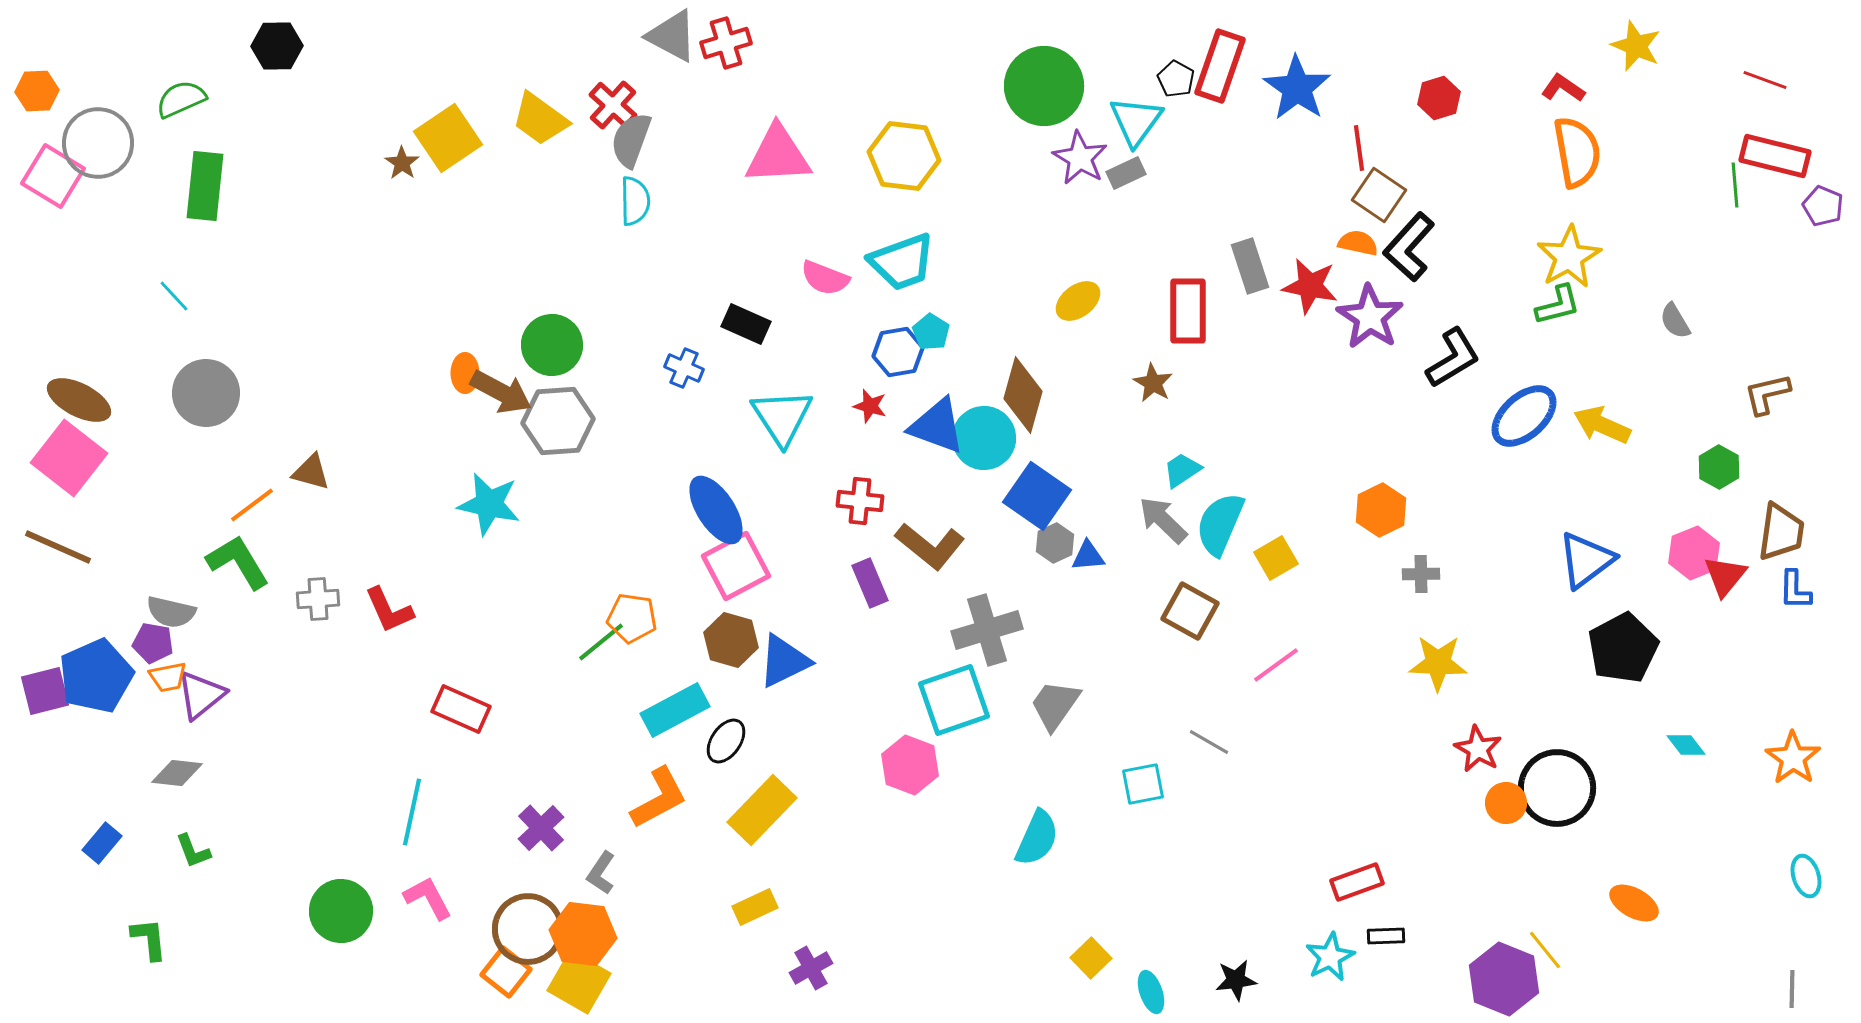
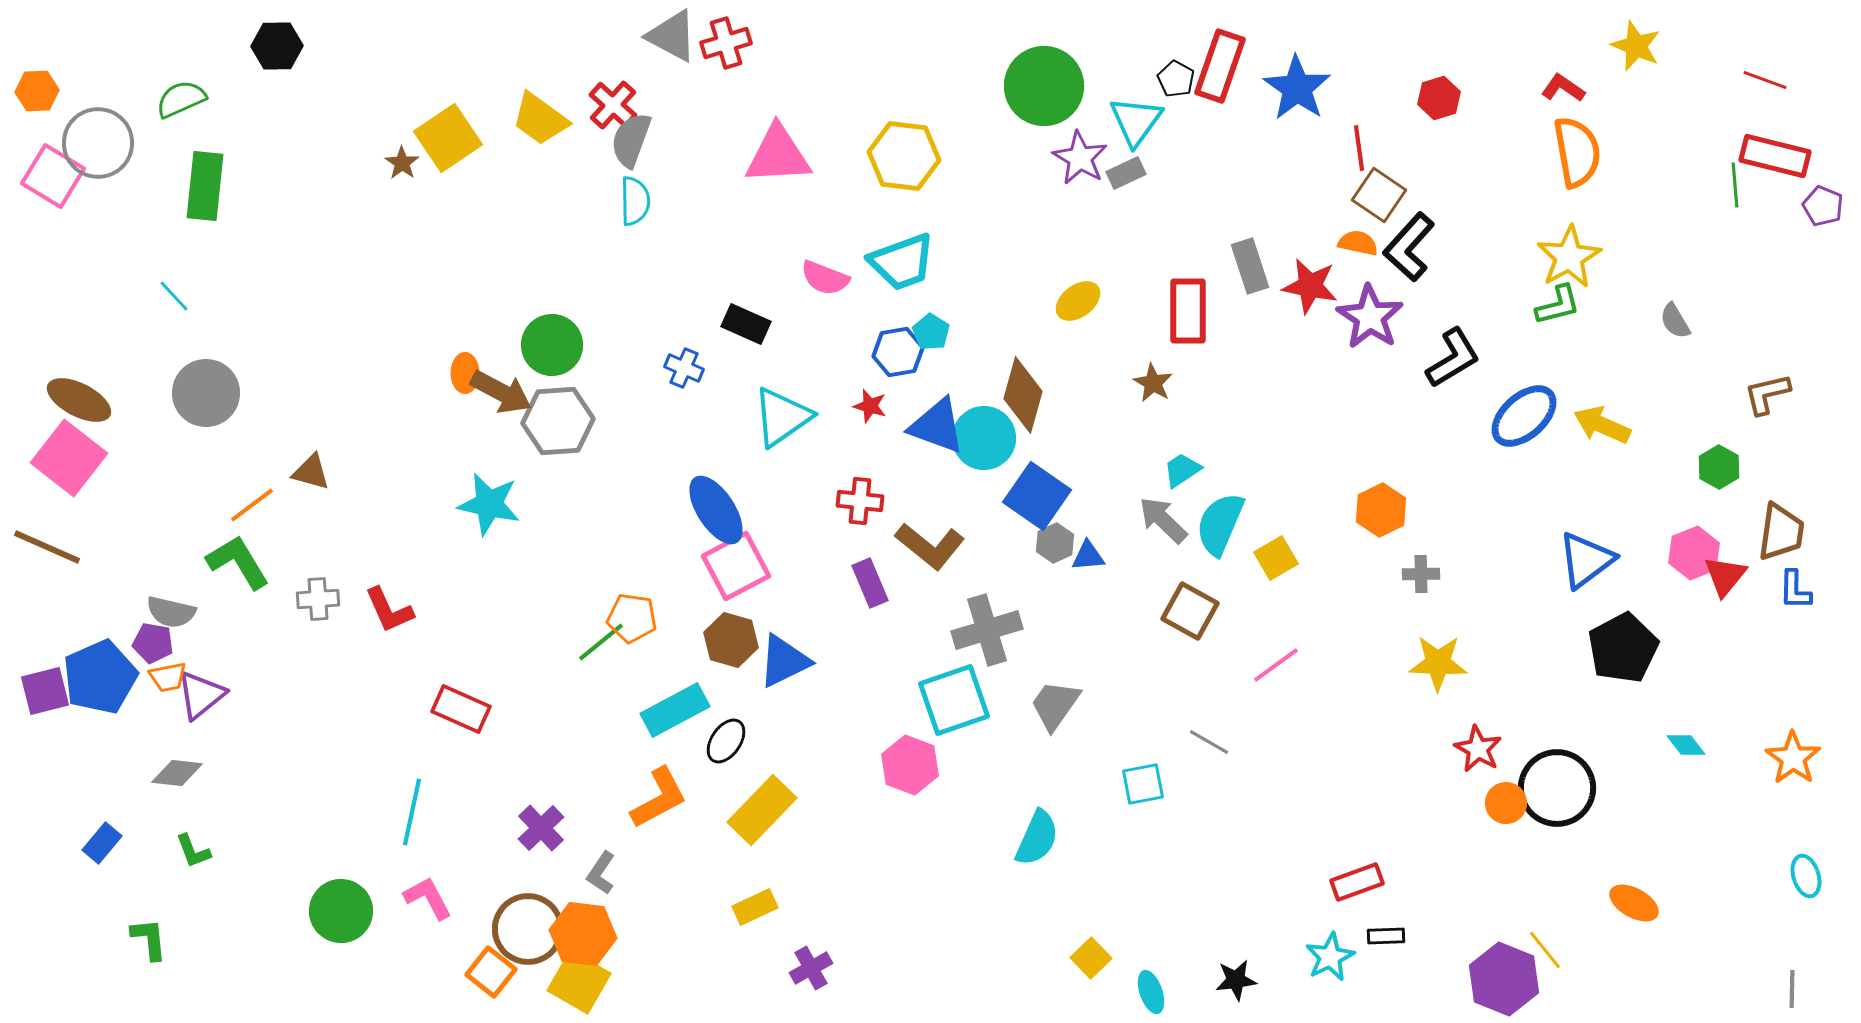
cyan triangle at (782, 417): rotated 28 degrees clockwise
brown line at (58, 547): moved 11 px left
blue pentagon at (96, 676): moved 4 px right, 1 px down
orange square at (506, 972): moved 15 px left
